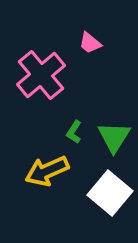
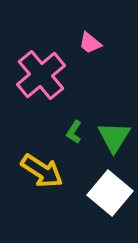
yellow arrow: moved 5 px left; rotated 123 degrees counterclockwise
